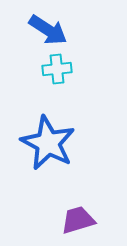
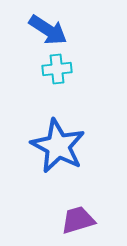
blue star: moved 10 px right, 3 px down
